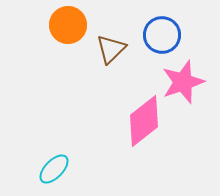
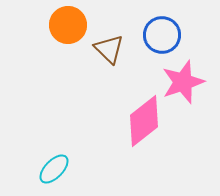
brown triangle: moved 2 px left; rotated 32 degrees counterclockwise
